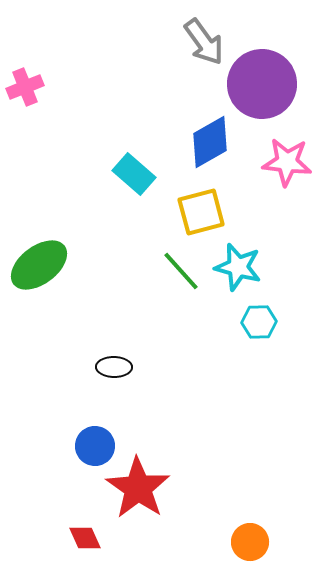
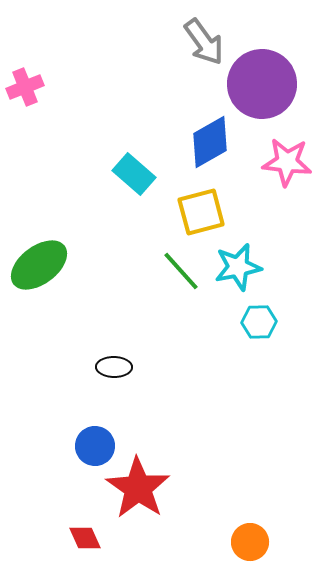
cyan star: rotated 27 degrees counterclockwise
